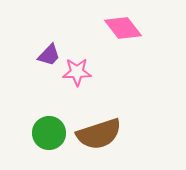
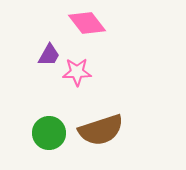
pink diamond: moved 36 px left, 5 px up
purple trapezoid: rotated 15 degrees counterclockwise
brown semicircle: moved 2 px right, 4 px up
